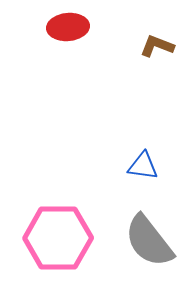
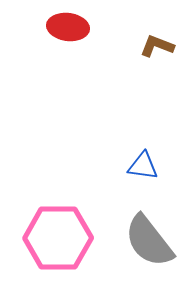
red ellipse: rotated 12 degrees clockwise
